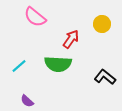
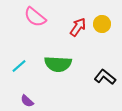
red arrow: moved 7 px right, 12 px up
